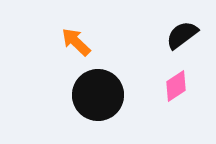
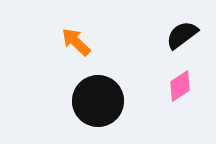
pink diamond: moved 4 px right
black circle: moved 6 px down
